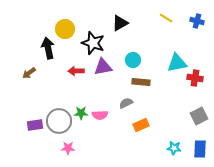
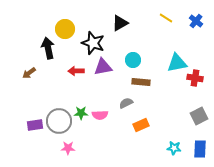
blue cross: moved 1 px left; rotated 24 degrees clockwise
